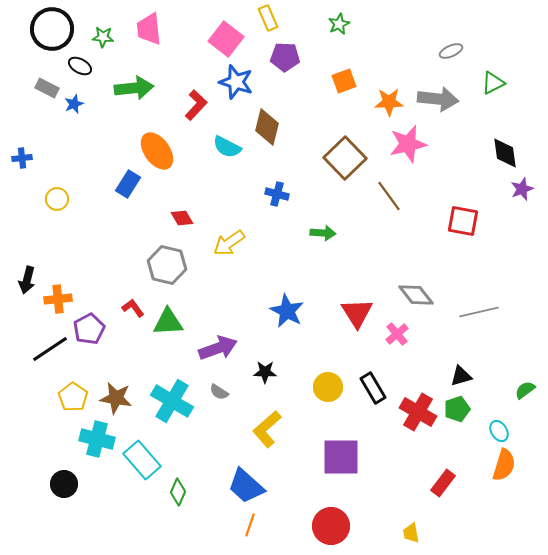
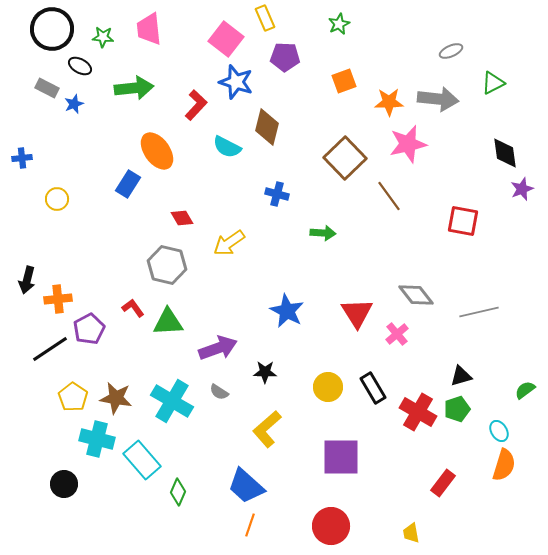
yellow rectangle at (268, 18): moved 3 px left
